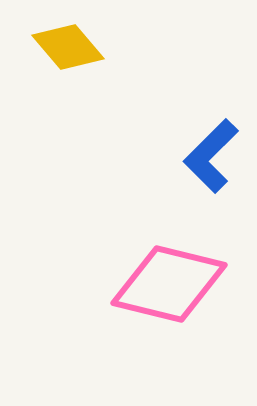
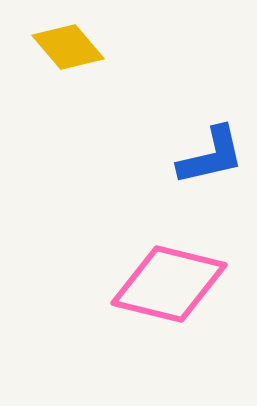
blue L-shape: rotated 148 degrees counterclockwise
